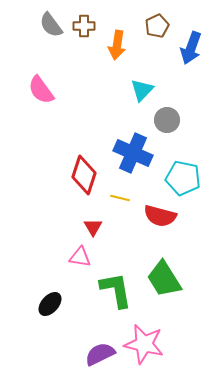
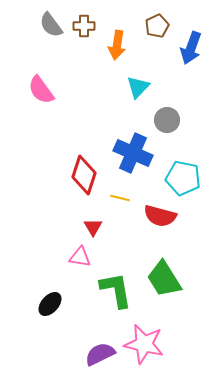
cyan triangle: moved 4 px left, 3 px up
